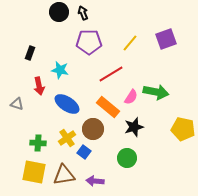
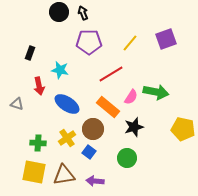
blue square: moved 5 px right
